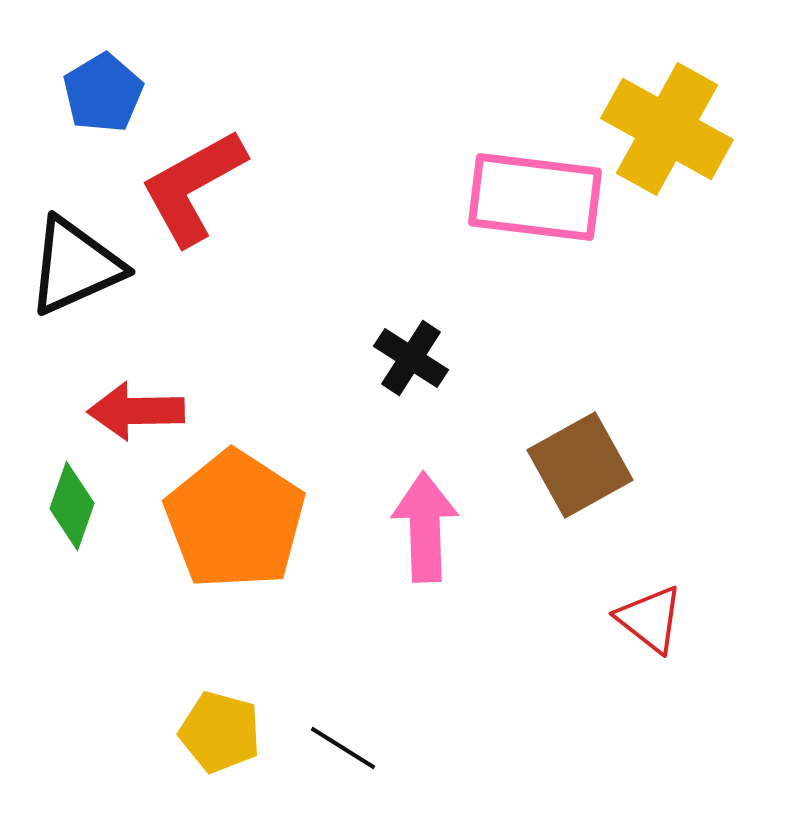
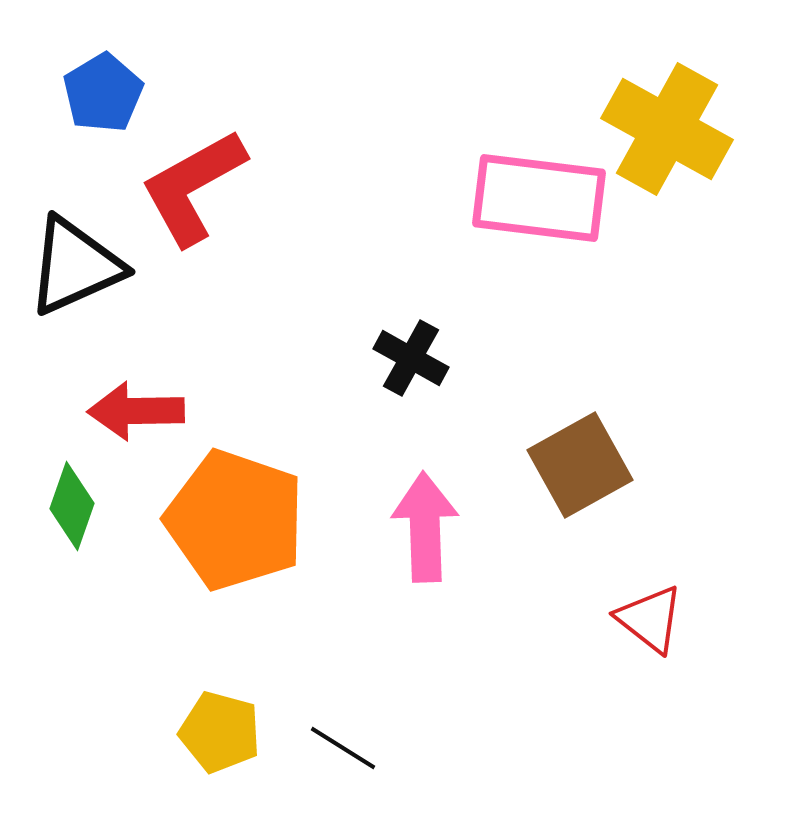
pink rectangle: moved 4 px right, 1 px down
black cross: rotated 4 degrees counterclockwise
orange pentagon: rotated 14 degrees counterclockwise
